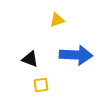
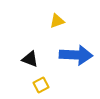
yellow triangle: moved 1 px down
yellow square: rotated 21 degrees counterclockwise
